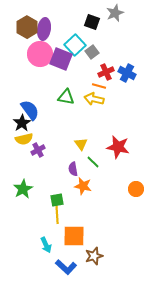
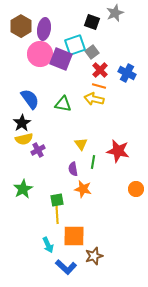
brown hexagon: moved 6 px left, 1 px up
cyan square: rotated 25 degrees clockwise
red cross: moved 6 px left, 2 px up; rotated 21 degrees counterclockwise
green triangle: moved 3 px left, 7 px down
blue semicircle: moved 11 px up
red star: moved 4 px down
green line: rotated 56 degrees clockwise
orange star: moved 3 px down
cyan arrow: moved 2 px right
